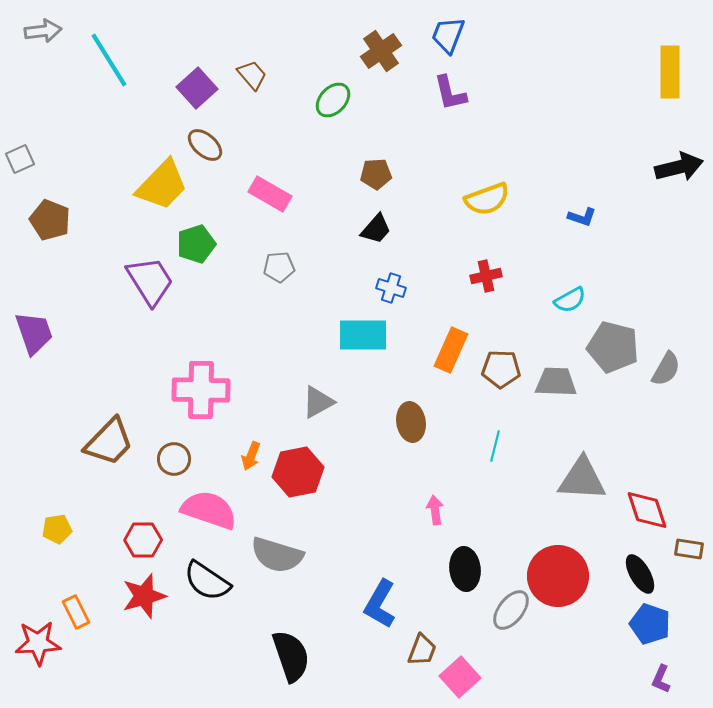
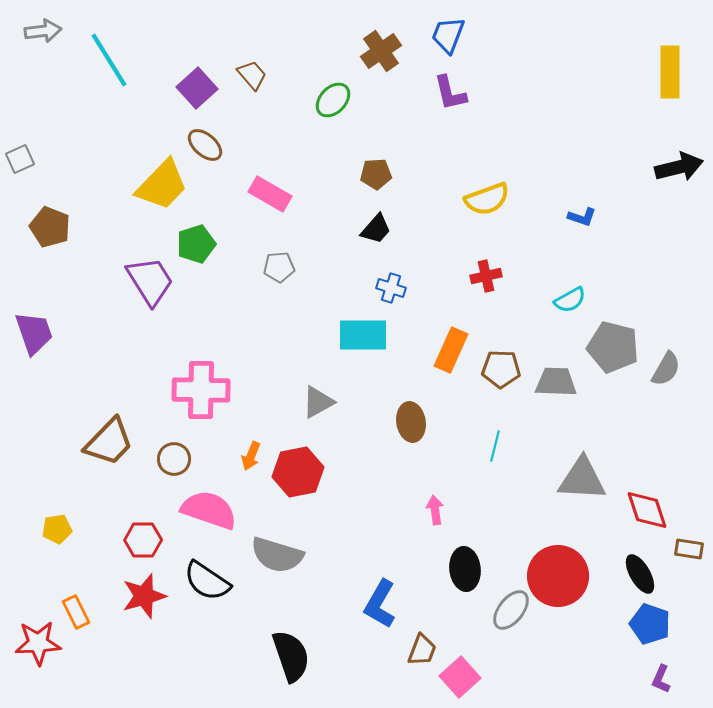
brown pentagon at (50, 220): moved 7 px down
